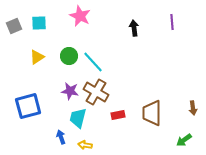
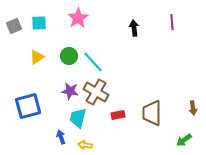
pink star: moved 2 px left, 2 px down; rotated 15 degrees clockwise
